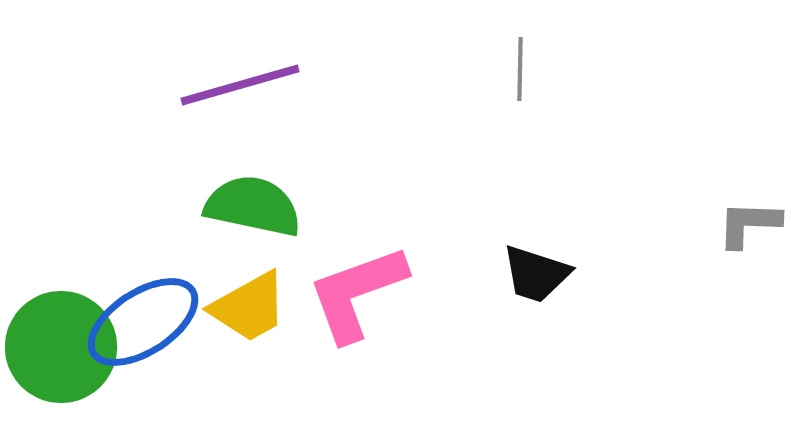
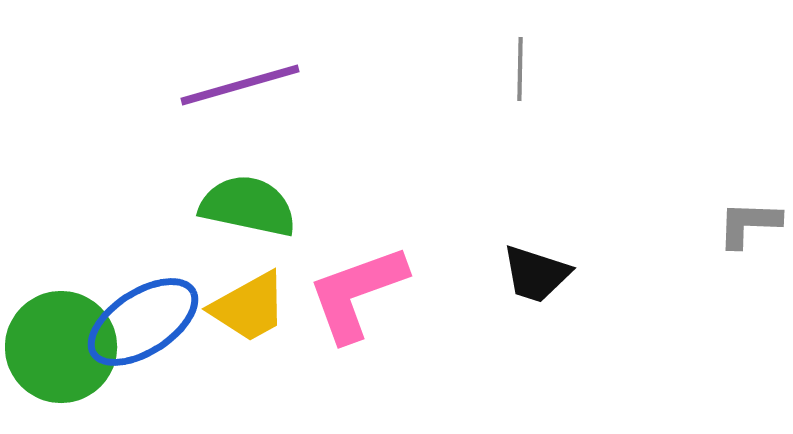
green semicircle: moved 5 px left
